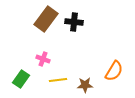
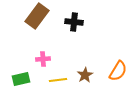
brown rectangle: moved 9 px left, 3 px up
pink cross: rotated 24 degrees counterclockwise
orange semicircle: moved 4 px right
green rectangle: rotated 42 degrees clockwise
brown star: moved 10 px up; rotated 28 degrees counterclockwise
